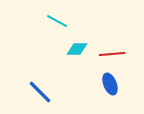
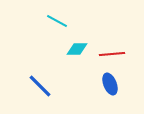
blue line: moved 6 px up
